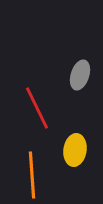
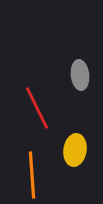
gray ellipse: rotated 24 degrees counterclockwise
